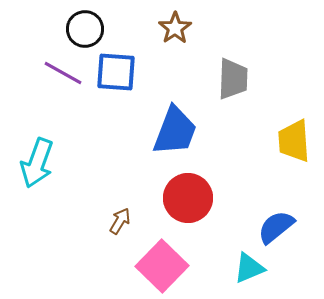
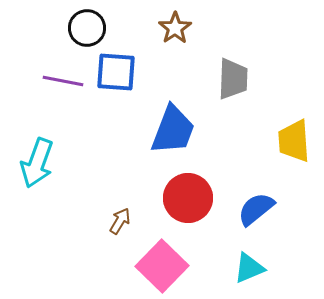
black circle: moved 2 px right, 1 px up
purple line: moved 8 px down; rotated 18 degrees counterclockwise
blue trapezoid: moved 2 px left, 1 px up
blue semicircle: moved 20 px left, 18 px up
